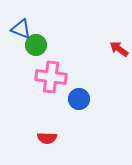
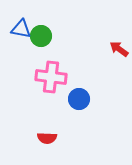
blue triangle: rotated 10 degrees counterclockwise
green circle: moved 5 px right, 9 px up
